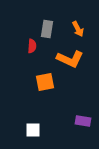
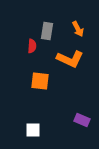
gray rectangle: moved 2 px down
orange square: moved 5 px left, 1 px up; rotated 18 degrees clockwise
purple rectangle: moved 1 px left, 1 px up; rotated 14 degrees clockwise
